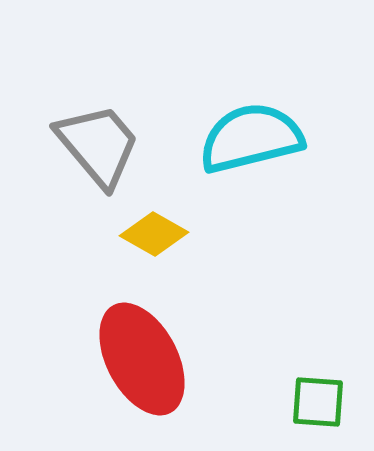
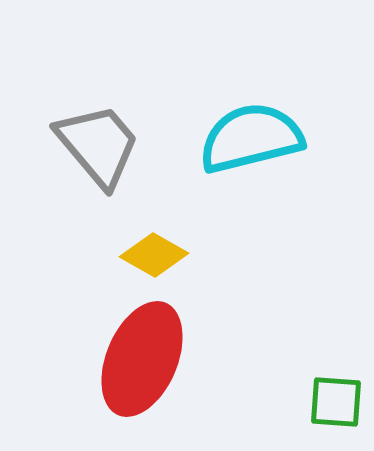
yellow diamond: moved 21 px down
red ellipse: rotated 51 degrees clockwise
green square: moved 18 px right
